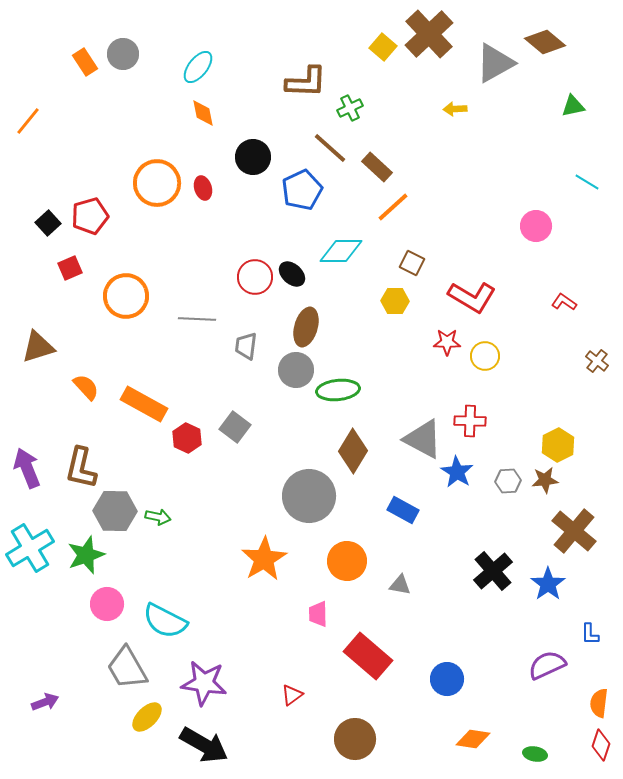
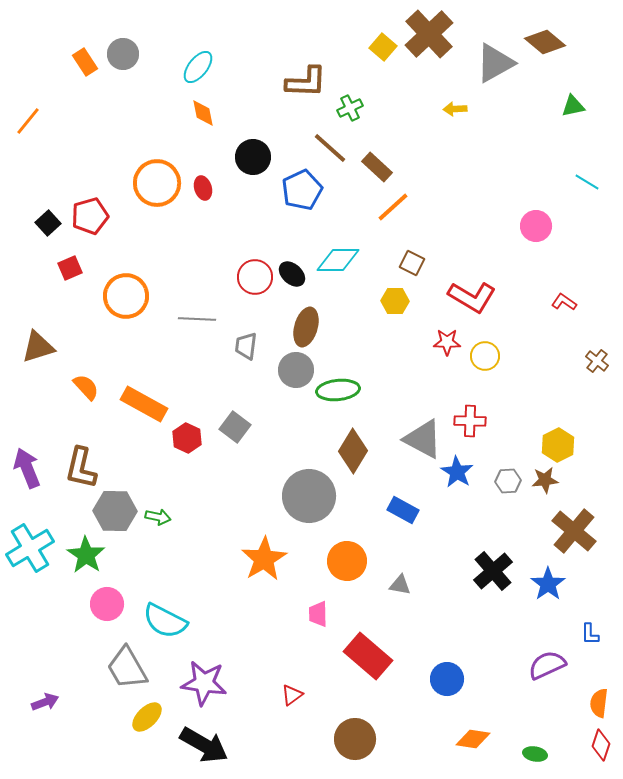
cyan diamond at (341, 251): moved 3 px left, 9 px down
green star at (86, 555): rotated 18 degrees counterclockwise
